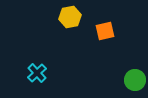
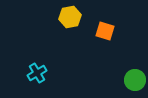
orange square: rotated 30 degrees clockwise
cyan cross: rotated 12 degrees clockwise
